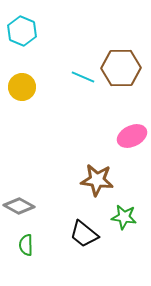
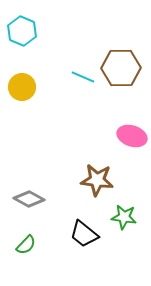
pink ellipse: rotated 44 degrees clockwise
gray diamond: moved 10 px right, 7 px up
green semicircle: rotated 135 degrees counterclockwise
